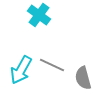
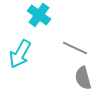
gray line: moved 23 px right, 17 px up
cyan arrow: moved 1 px left, 16 px up
